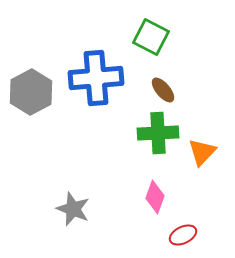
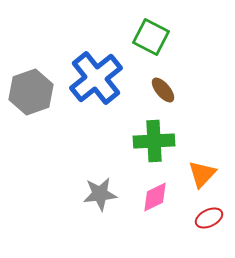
blue cross: rotated 34 degrees counterclockwise
gray hexagon: rotated 9 degrees clockwise
green cross: moved 4 px left, 8 px down
orange triangle: moved 22 px down
pink diamond: rotated 44 degrees clockwise
gray star: moved 27 px right, 15 px up; rotated 28 degrees counterclockwise
red ellipse: moved 26 px right, 17 px up
